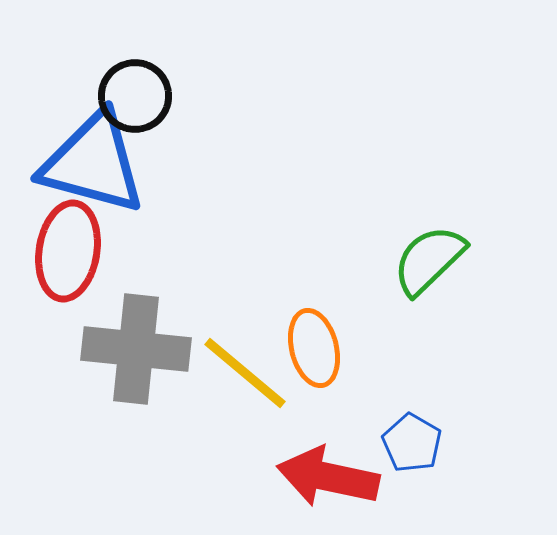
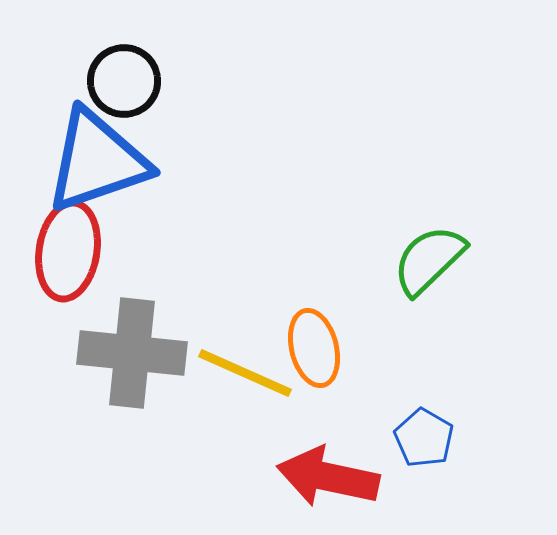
black circle: moved 11 px left, 15 px up
blue triangle: moved 4 px right, 2 px up; rotated 34 degrees counterclockwise
gray cross: moved 4 px left, 4 px down
yellow line: rotated 16 degrees counterclockwise
blue pentagon: moved 12 px right, 5 px up
